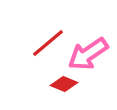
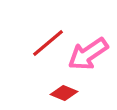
red diamond: moved 9 px down
